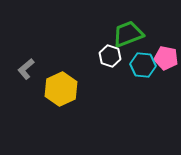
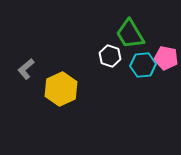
green trapezoid: moved 2 px right; rotated 100 degrees counterclockwise
cyan hexagon: rotated 10 degrees counterclockwise
